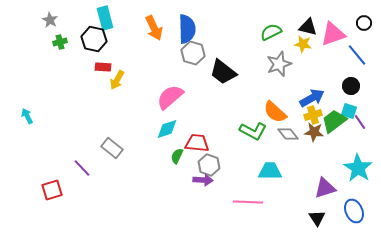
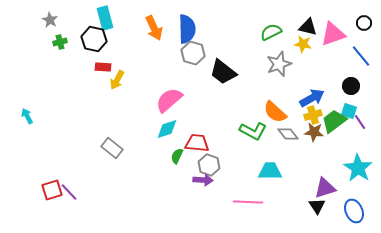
blue line at (357, 55): moved 4 px right, 1 px down
pink semicircle at (170, 97): moved 1 px left, 3 px down
purple line at (82, 168): moved 13 px left, 24 px down
black triangle at (317, 218): moved 12 px up
